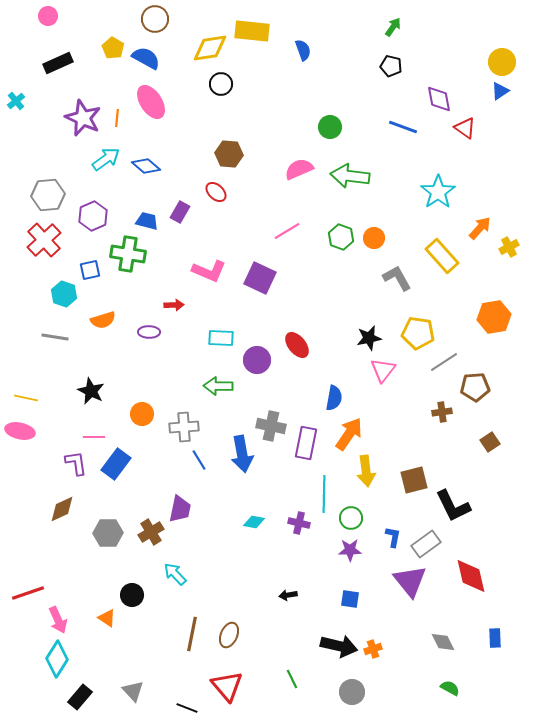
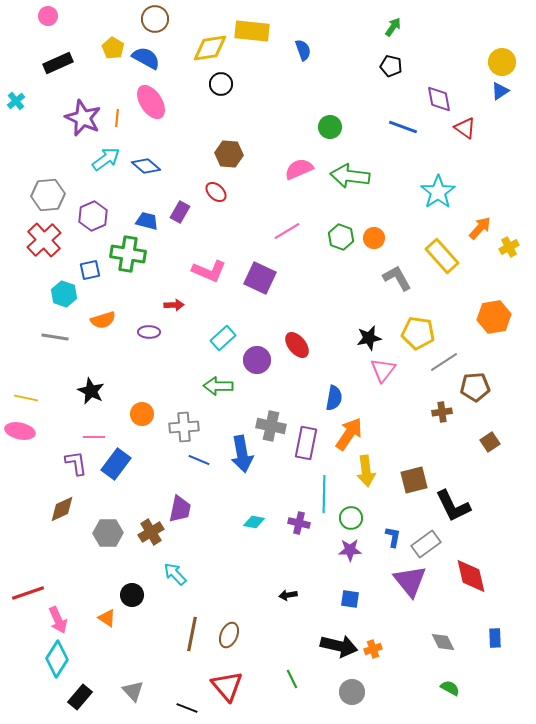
cyan rectangle at (221, 338): moved 2 px right; rotated 45 degrees counterclockwise
blue line at (199, 460): rotated 35 degrees counterclockwise
